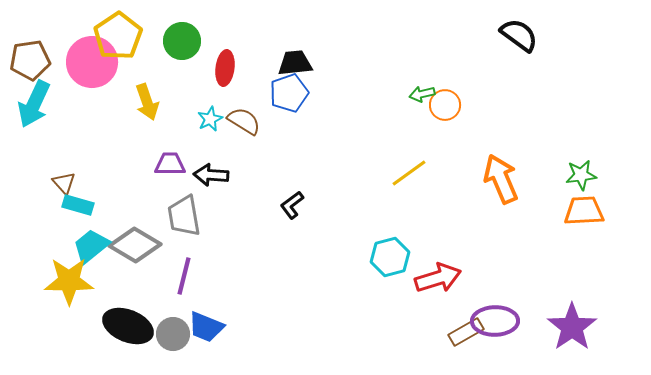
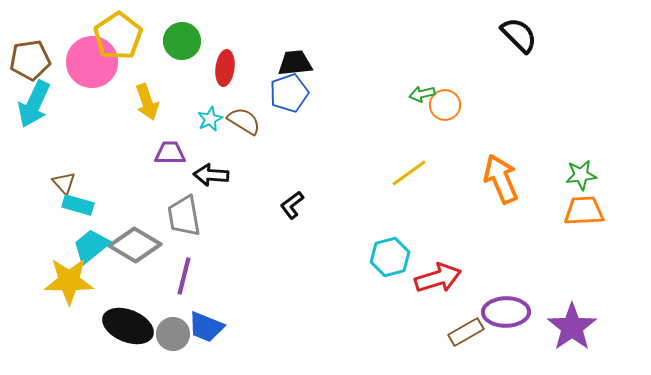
black semicircle: rotated 9 degrees clockwise
purple trapezoid: moved 11 px up
purple ellipse: moved 11 px right, 9 px up
